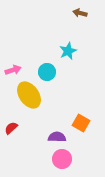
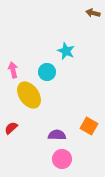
brown arrow: moved 13 px right
cyan star: moved 2 px left; rotated 24 degrees counterclockwise
pink arrow: rotated 84 degrees counterclockwise
orange square: moved 8 px right, 3 px down
purple semicircle: moved 2 px up
